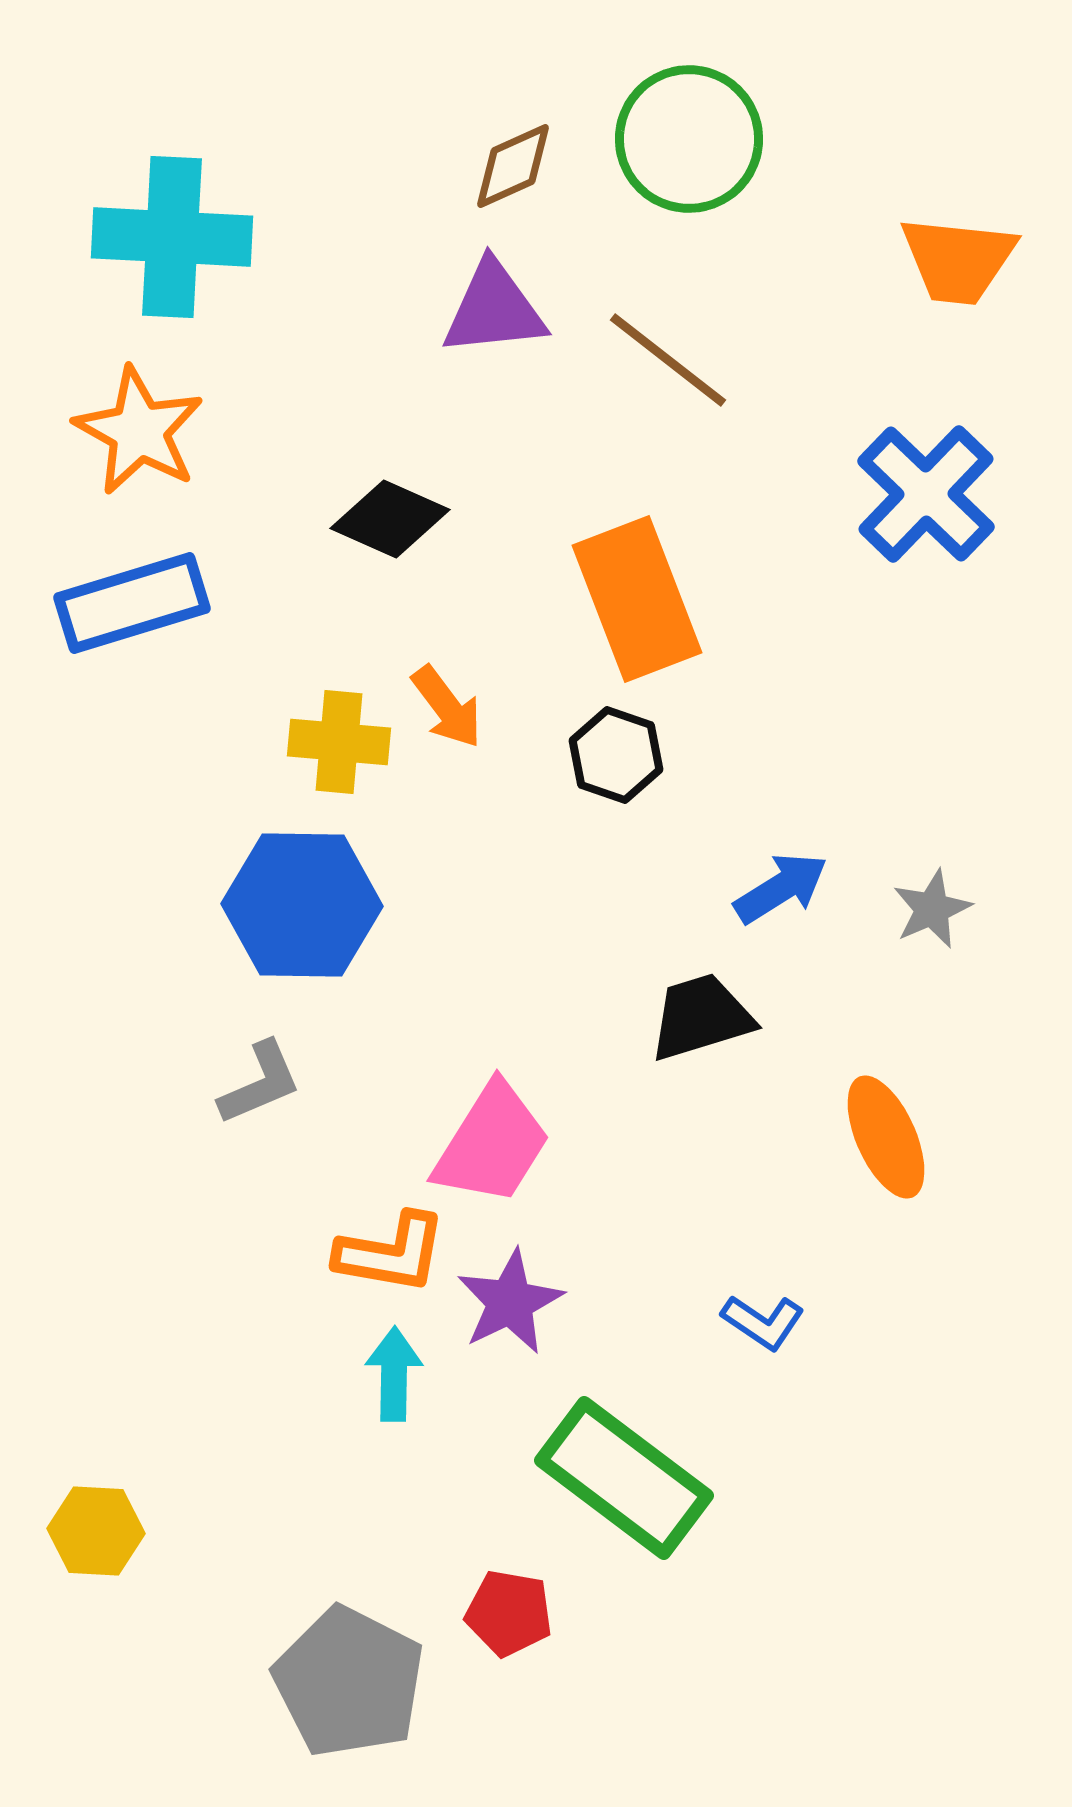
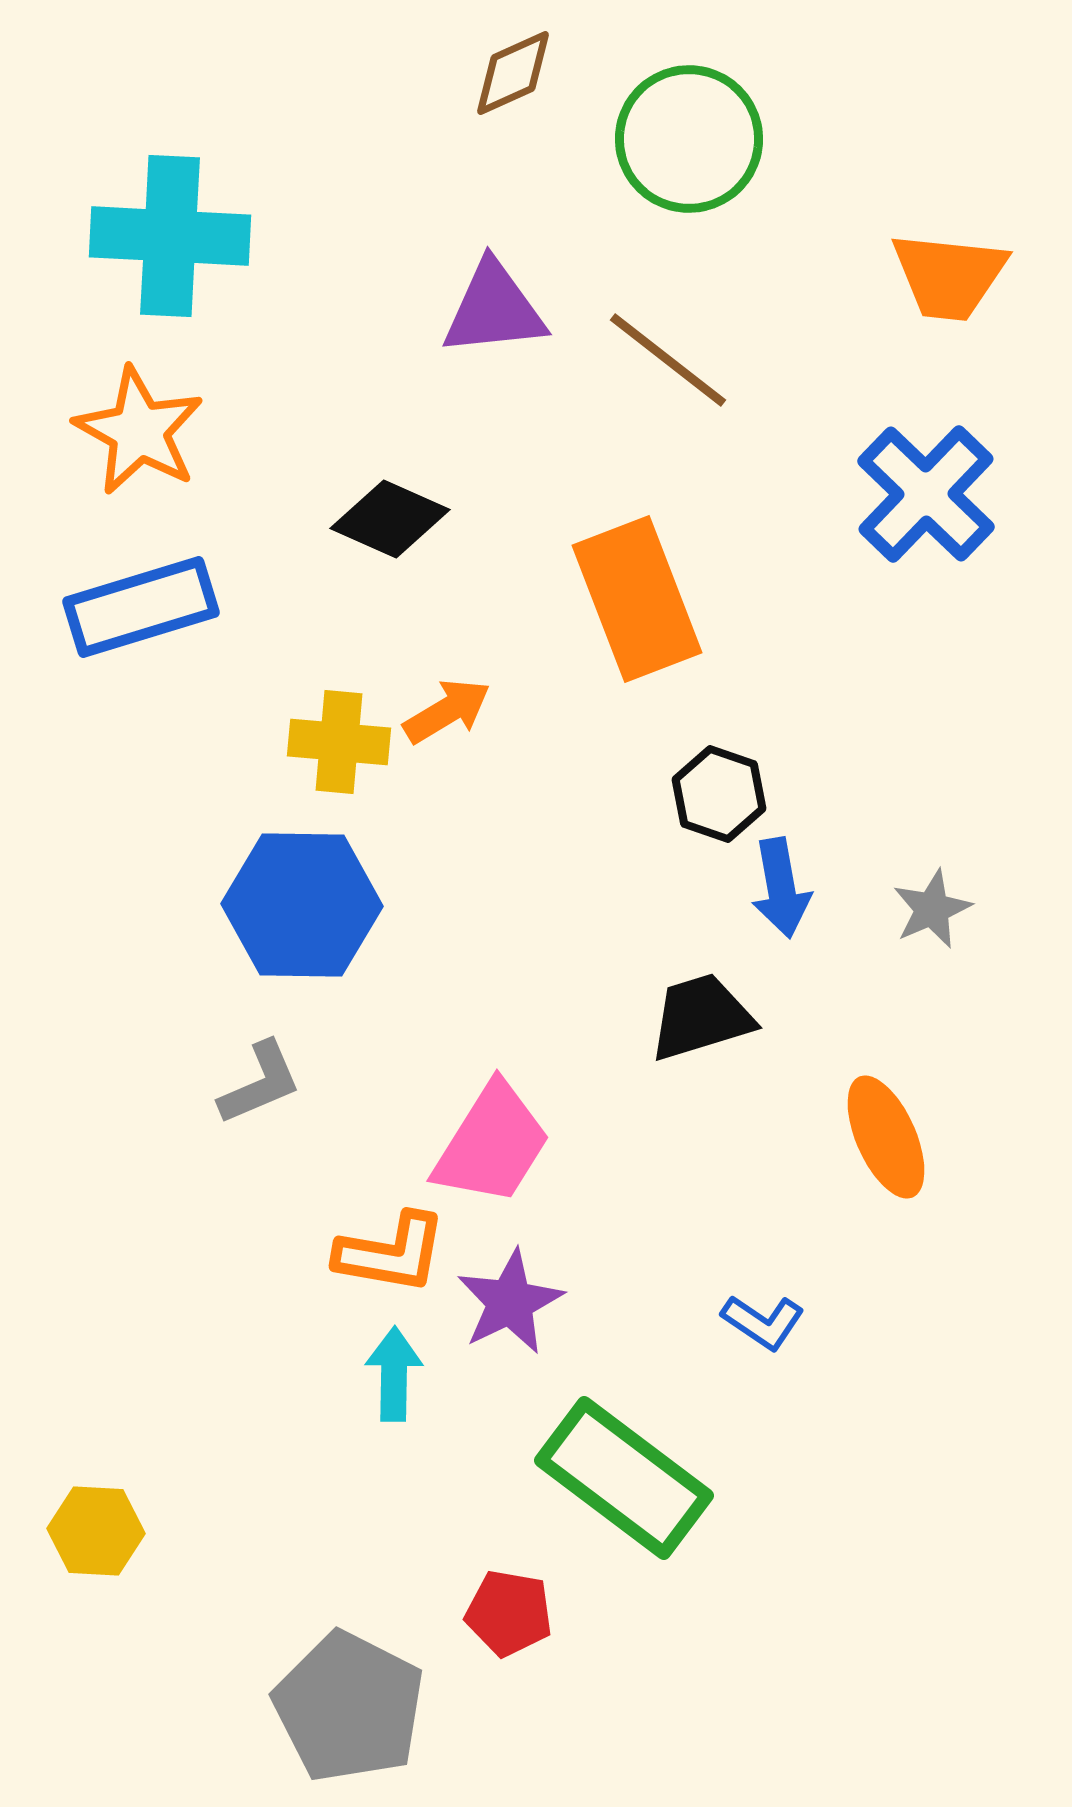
brown diamond: moved 93 px up
cyan cross: moved 2 px left, 1 px up
orange trapezoid: moved 9 px left, 16 px down
blue rectangle: moved 9 px right, 4 px down
orange arrow: moved 4 px down; rotated 84 degrees counterclockwise
black hexagon: moved 103 px right, 39 px down
blue arrow: rotated 112 degrees clockwise
gray pentagon: moved 25 px down
